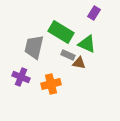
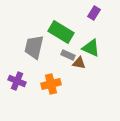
green triangle: moved 4 px right, 4 px down
purple cross: moved 4 px left, 4 px down
